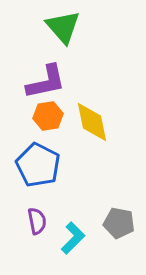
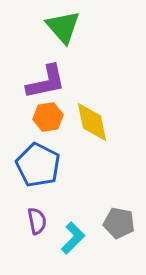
orange hexagon: moved 1 px down
